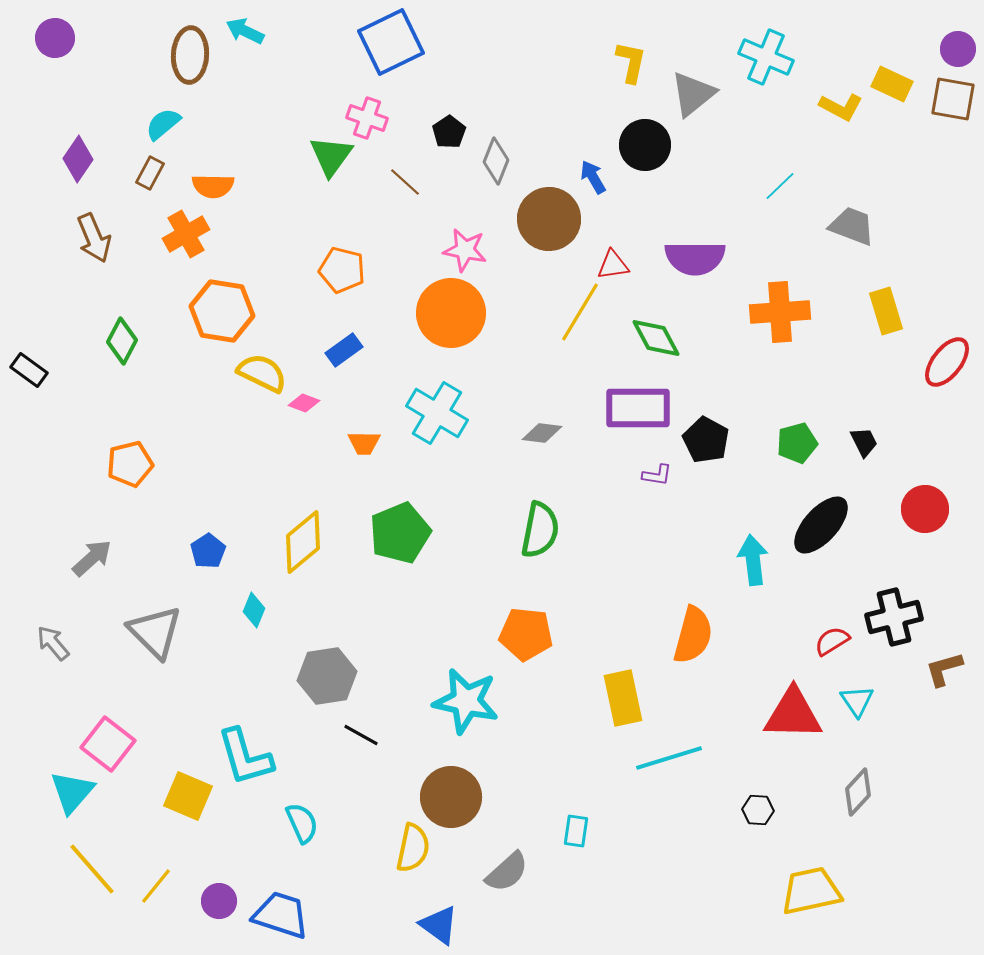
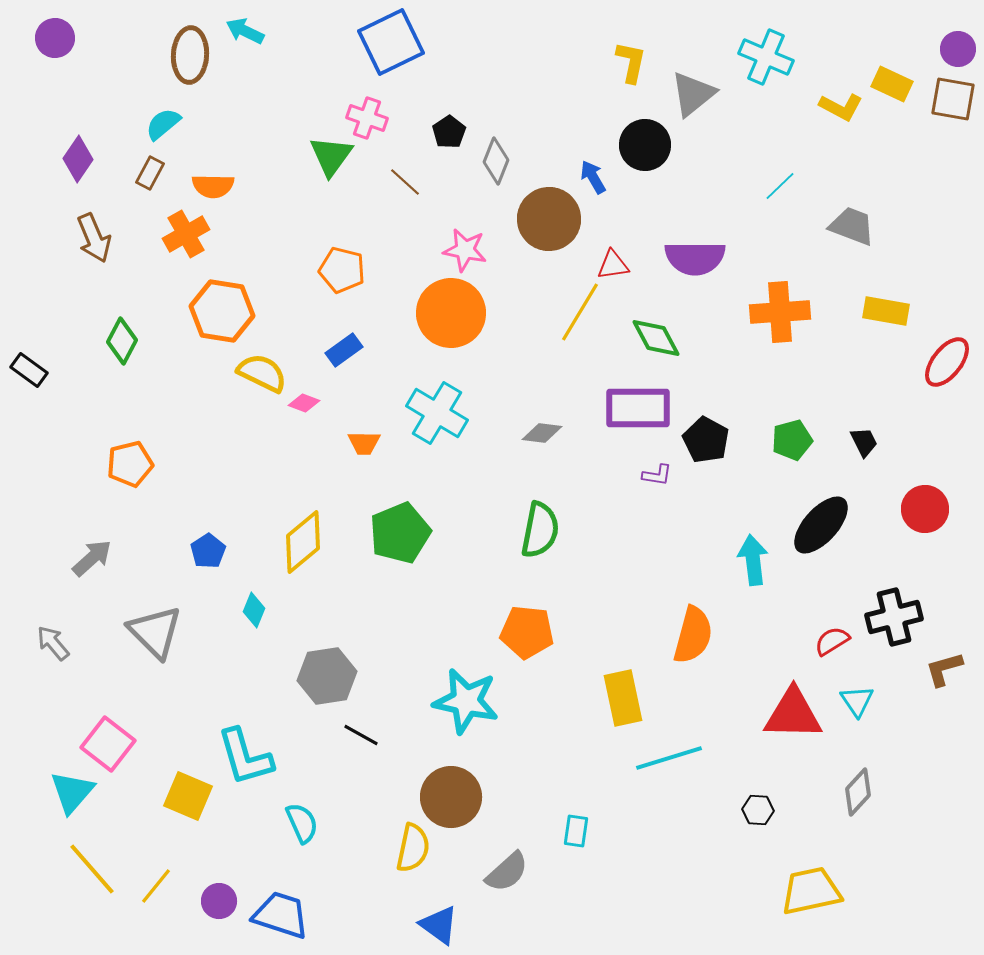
yellow rectangle at (886, 311): rotated 63 degrees counterclockwise
green pentagon at (797, 443): moved 5 px left, 3 px up
orange pentagon at (526, 634): moved 1 px right, 2 px up
